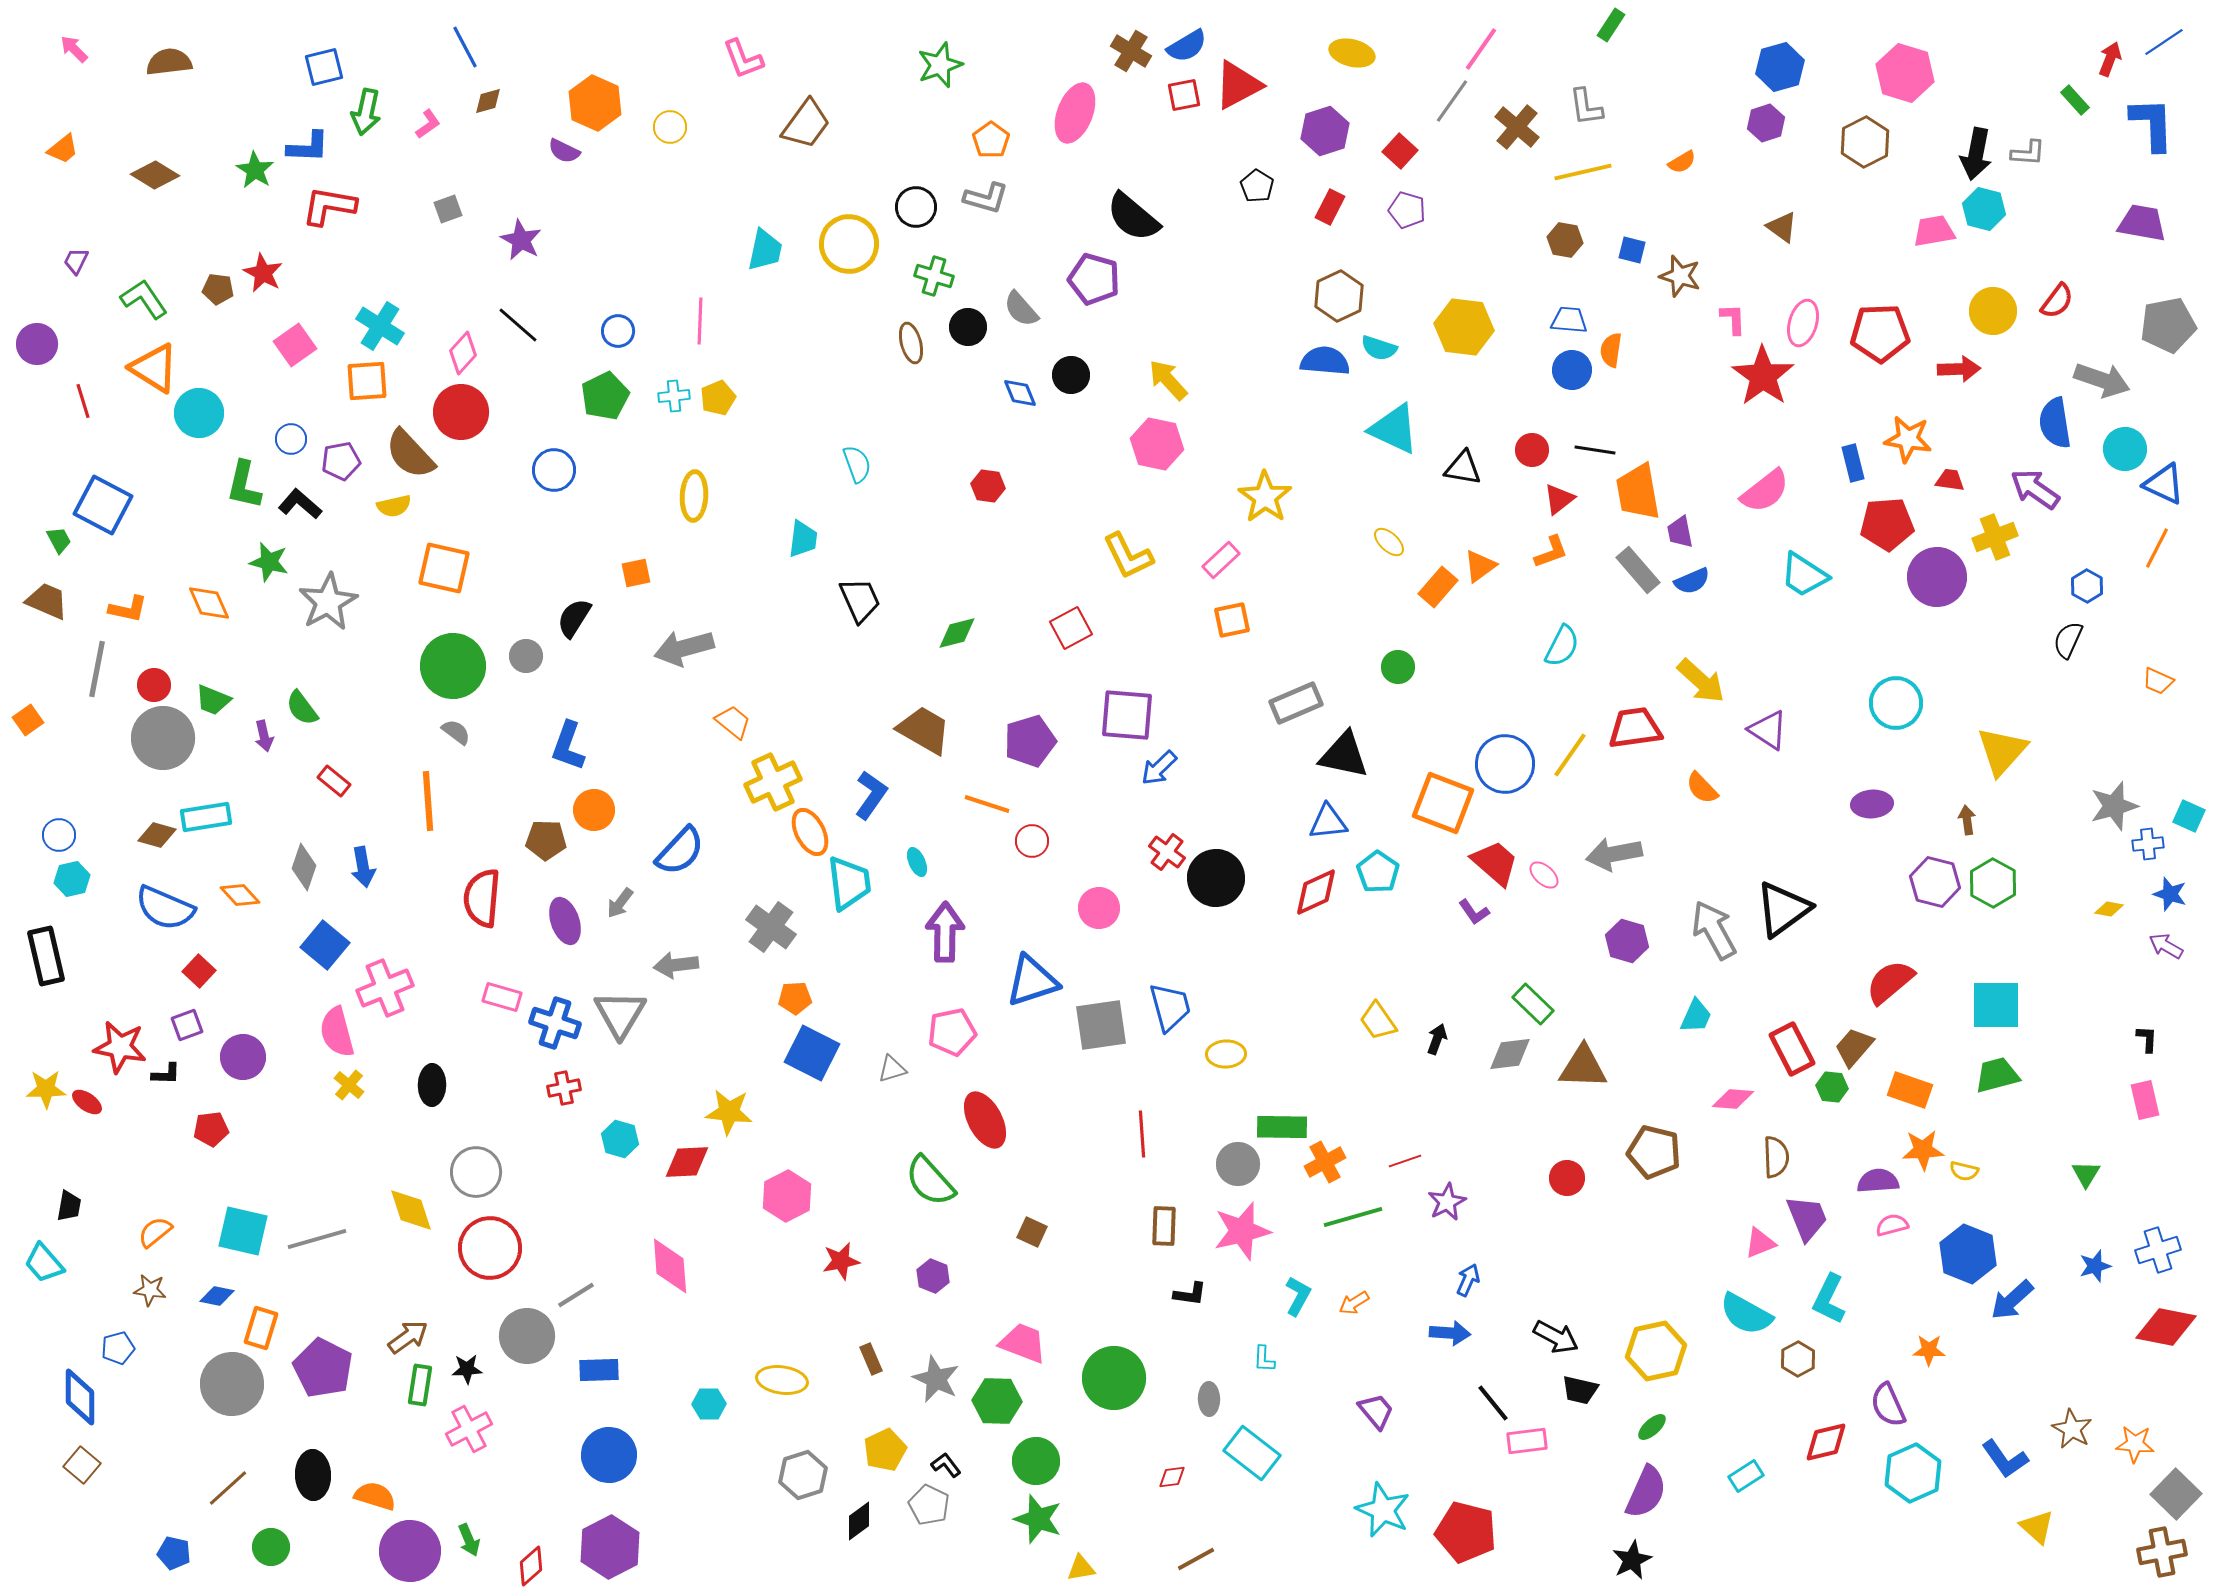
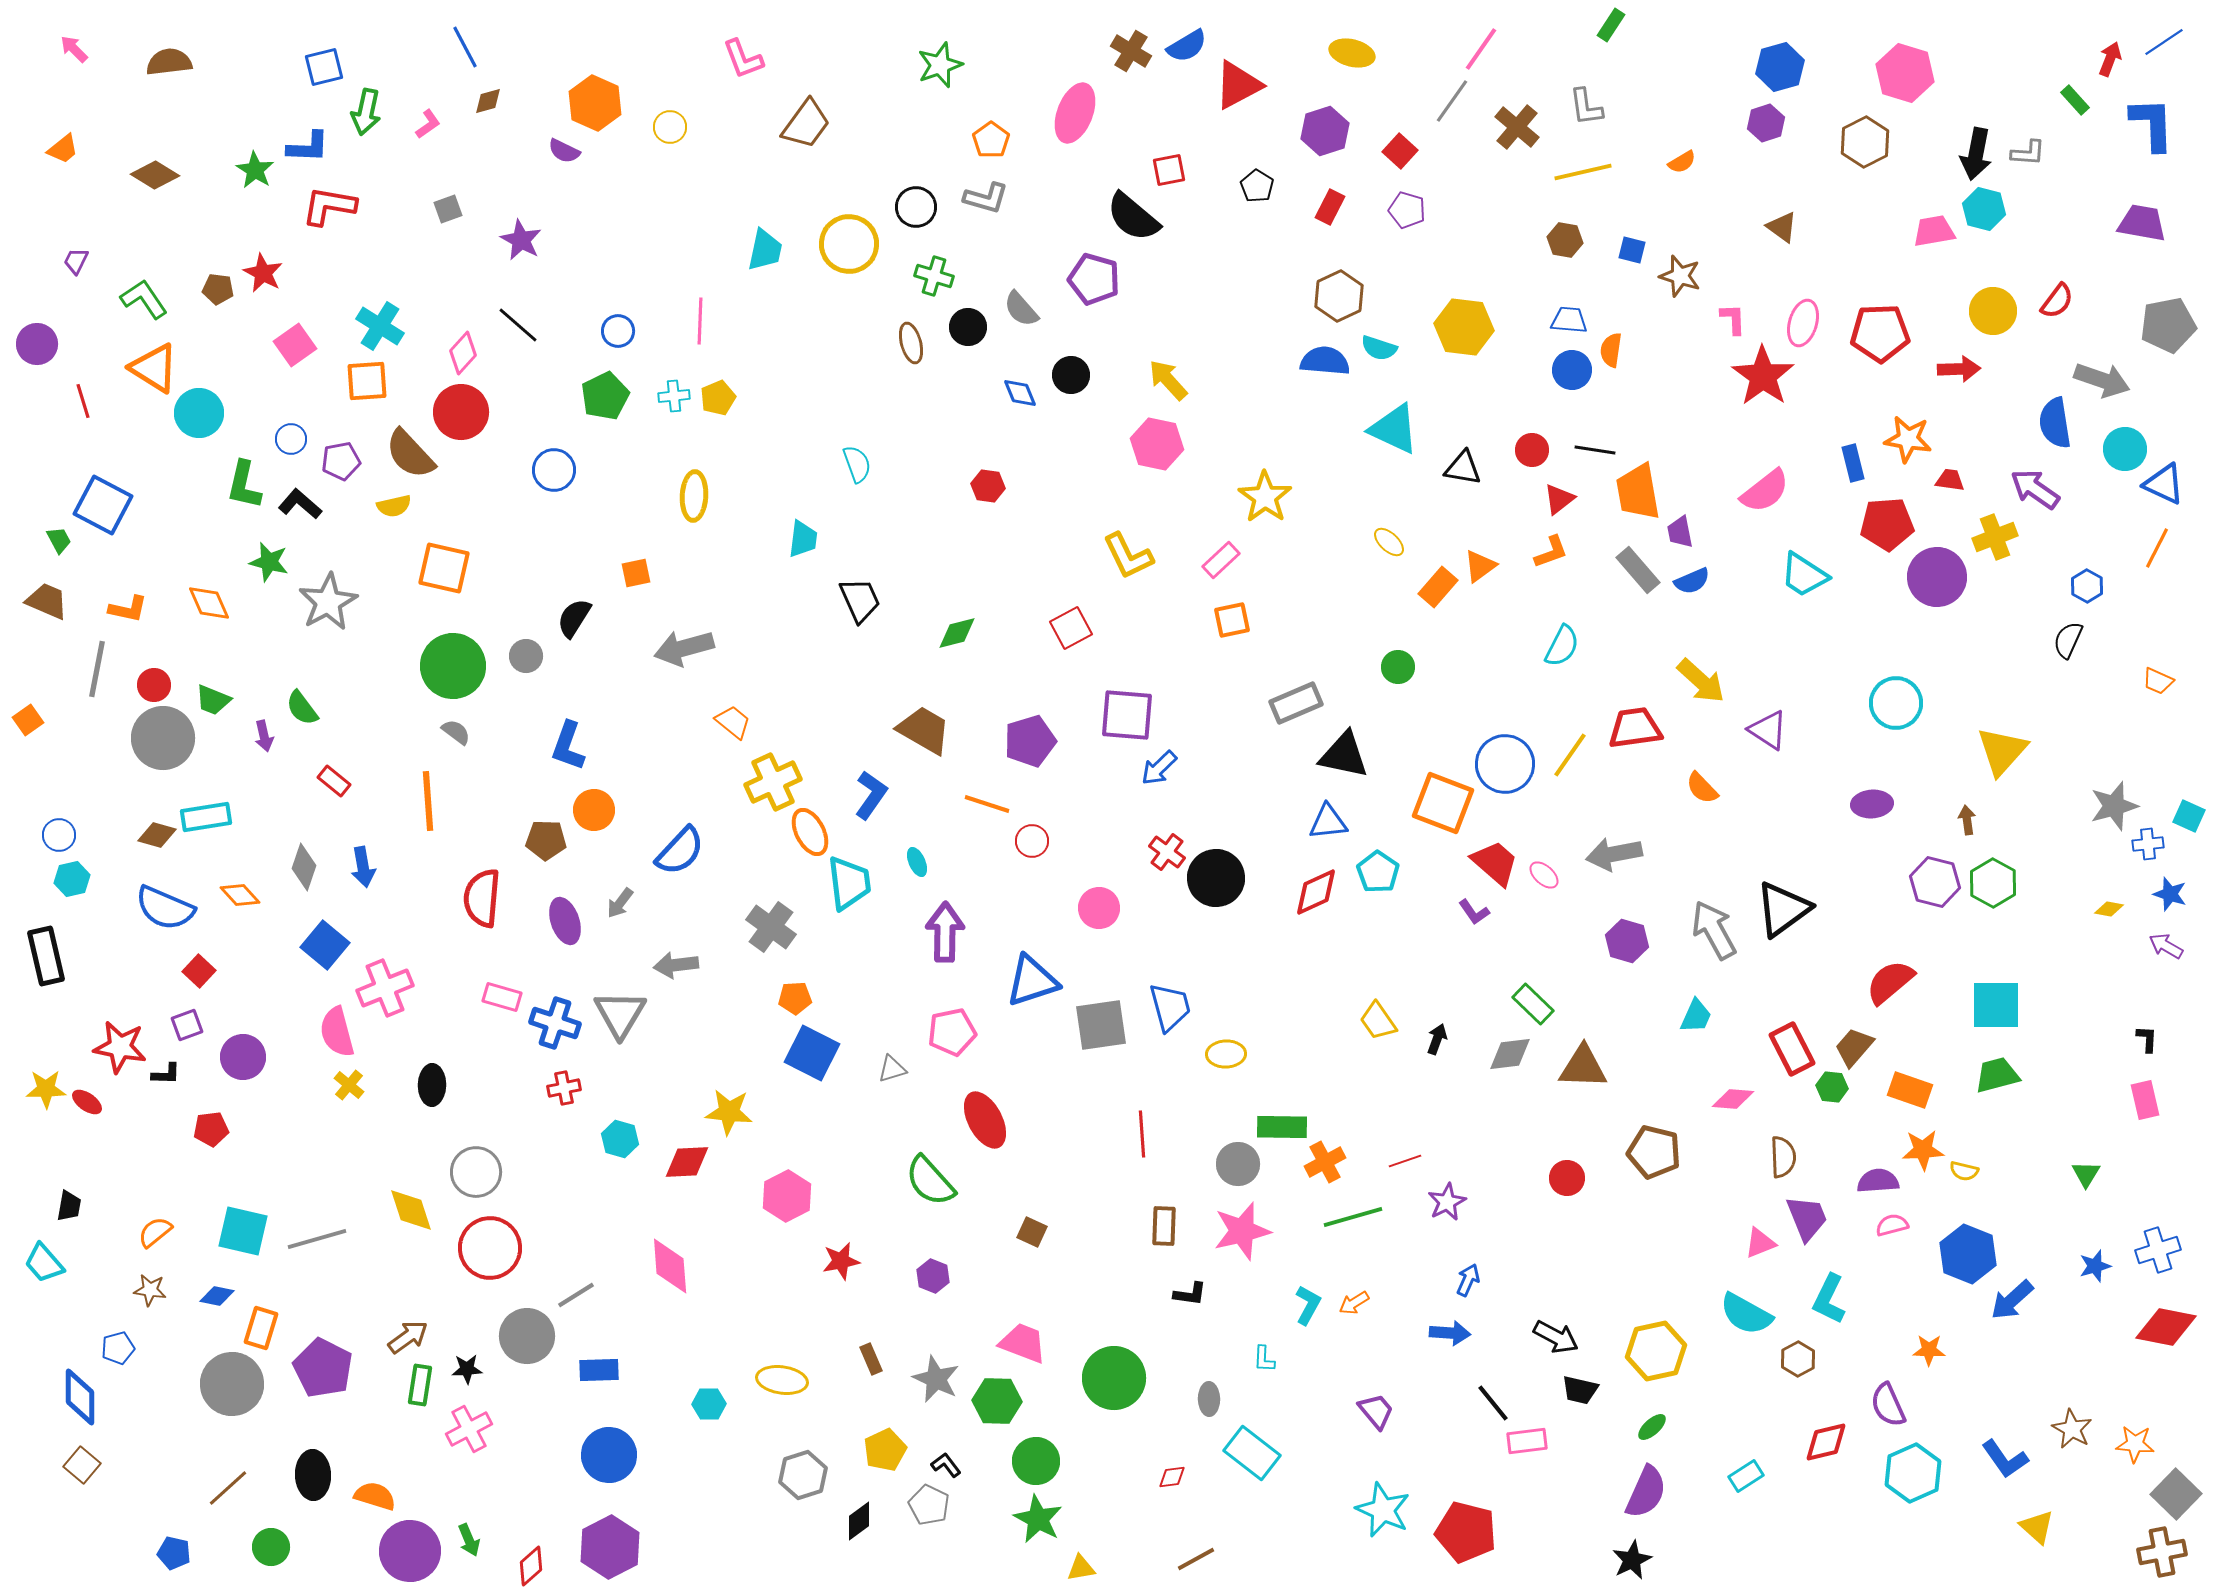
red square at (1184, 95): moved 15 px left, 75 px down
brown semicircle at (1776, 1157): moved 7 px right
cyan L-shape at (1298, 1296): moved 10 px right, 9 px down
green star at (1038, 1519): rotated 9 degrees clockwise
